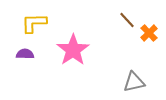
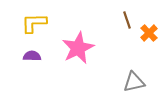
brown line: rotated 24 degrees clockwise
pink star: moved 5 px right, 2 px up; rotated 8 degrees clockwise
purple semicircle: moved 7 px right, 2 px down
